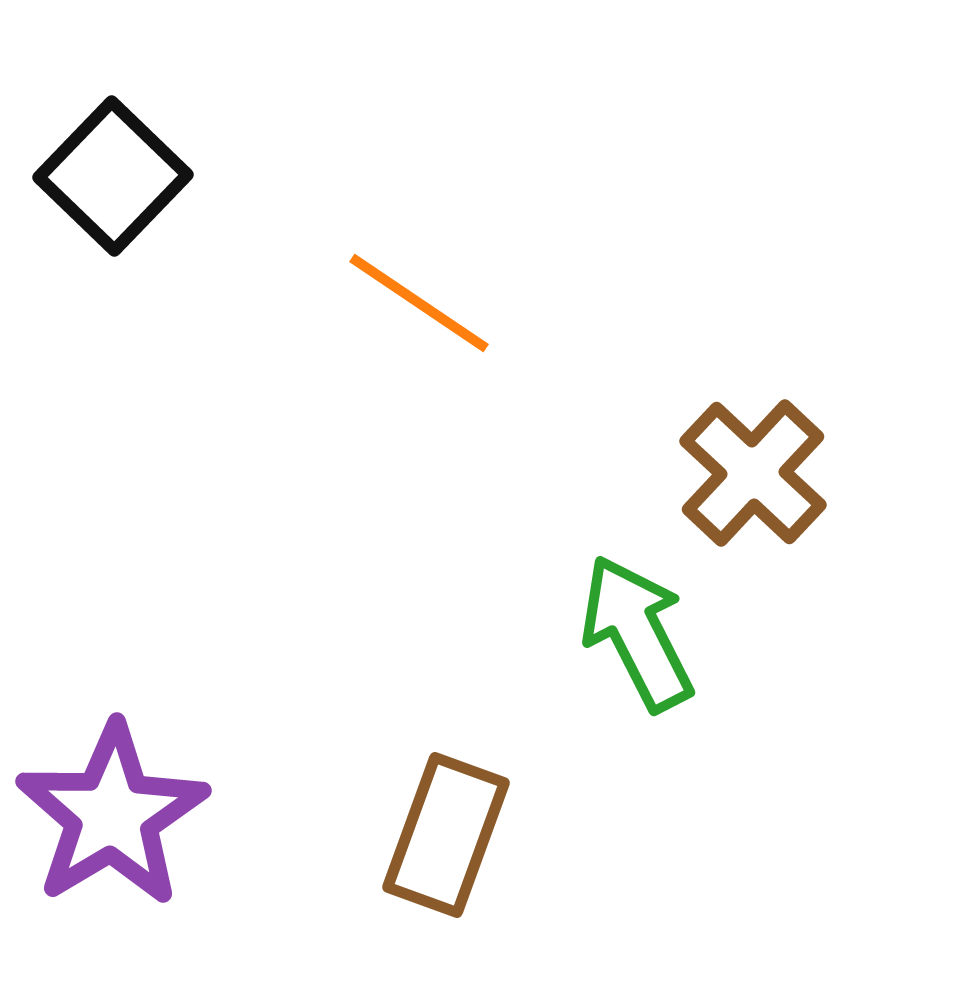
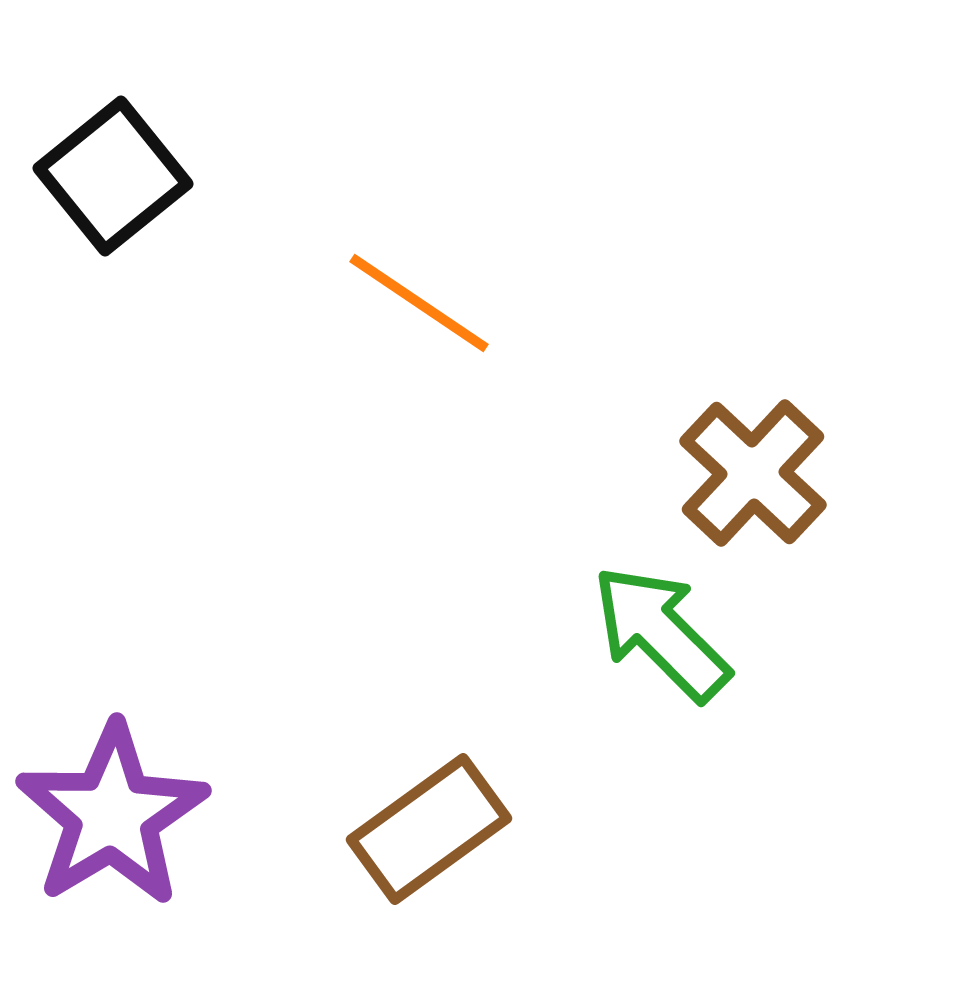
black square: rotated 7 degrees clockwise
green arrow: moved 24 px right; rotated 18 degrees counterclockwise
brown rectangle: moved 17 px left, 6 px up; rotated 34 degrees clockwise
